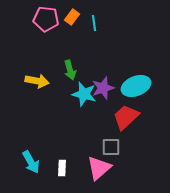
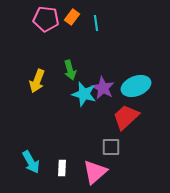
cyan line: moved 2 px right
yellow arrow: rotated 100 degrees clockwise
purple star: rotated 25 degrees counterclockwise
pink triangle: moved 4 px left, 4 px down
